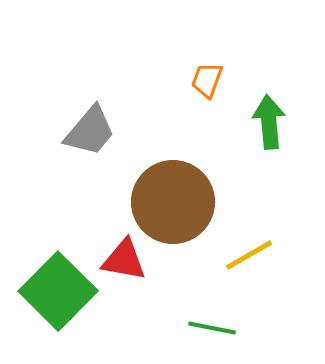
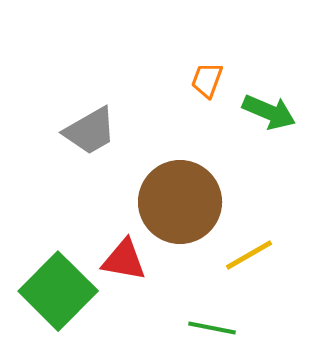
green arrow: moved 10 px up; rotated 118 degrees clockwise
gray trapezoid: rotated 20 degrees clockwise
brown circle: moved 7 px right
